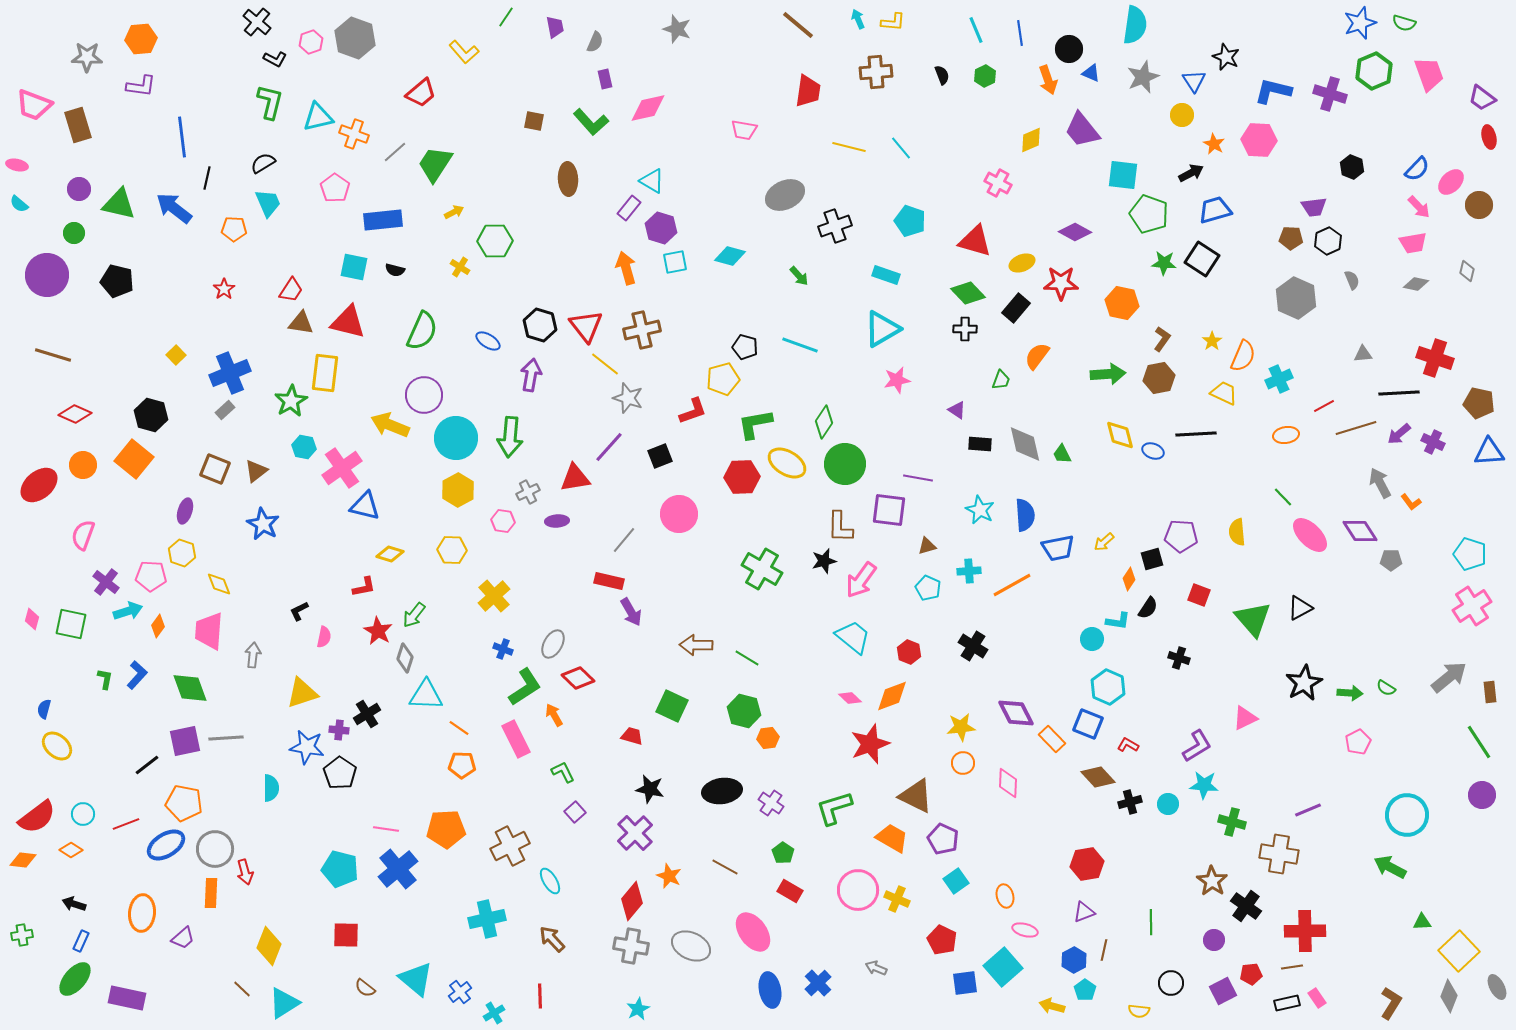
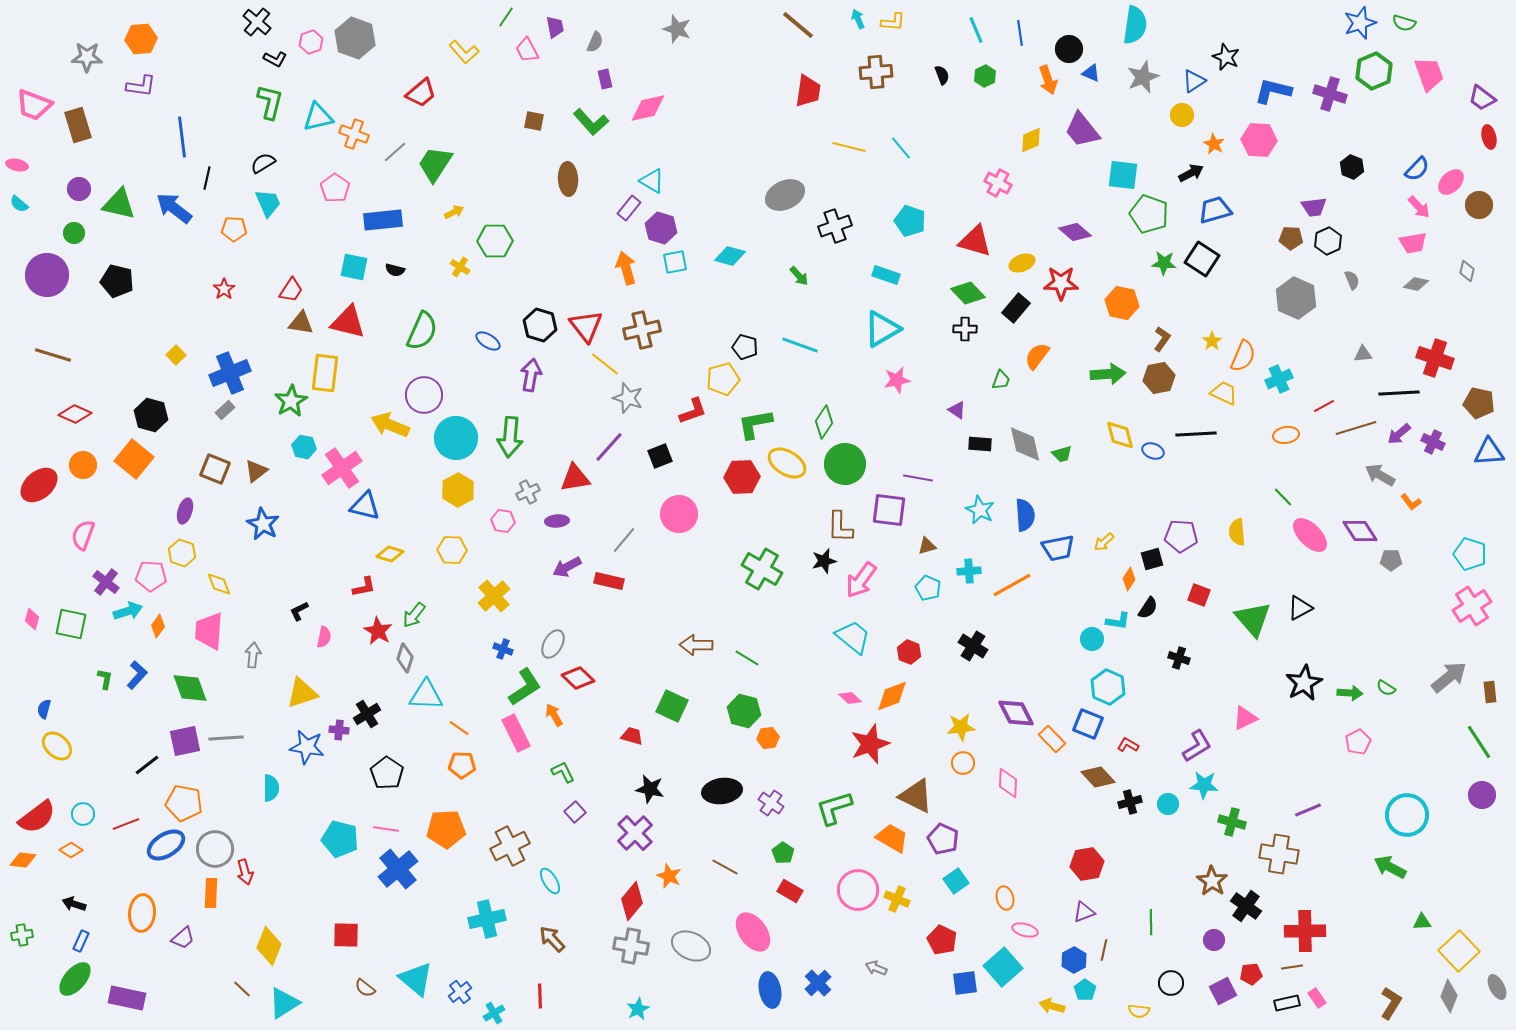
blue triangle at (1194, 81): rotated 30 degrees clockwise
pink trapezoid at (744, 130): moved 217 px left, 80 px up; rotated 52 degrees clockwise
purple diamond at (1075, 232): rotated 12 degrees clockwise
green trapezoid at (1062, 454): rotated 80 degrees counterclockwise
gray arrow at (1380, 483): moved 8 px up; rotated 32 degrees counterclockwise
purple arrow at (631, 612): moved 64 px left, 45 px up; rotated 92 degrees clockwise
pink rectangle at (516, 739): moved 6 px up
black pentagon at (340, 773): moved 47 px right
cyan pentagon at (340, 869): moved 30 px up
orange ellipse at (1005, 896): moved 2 px down
